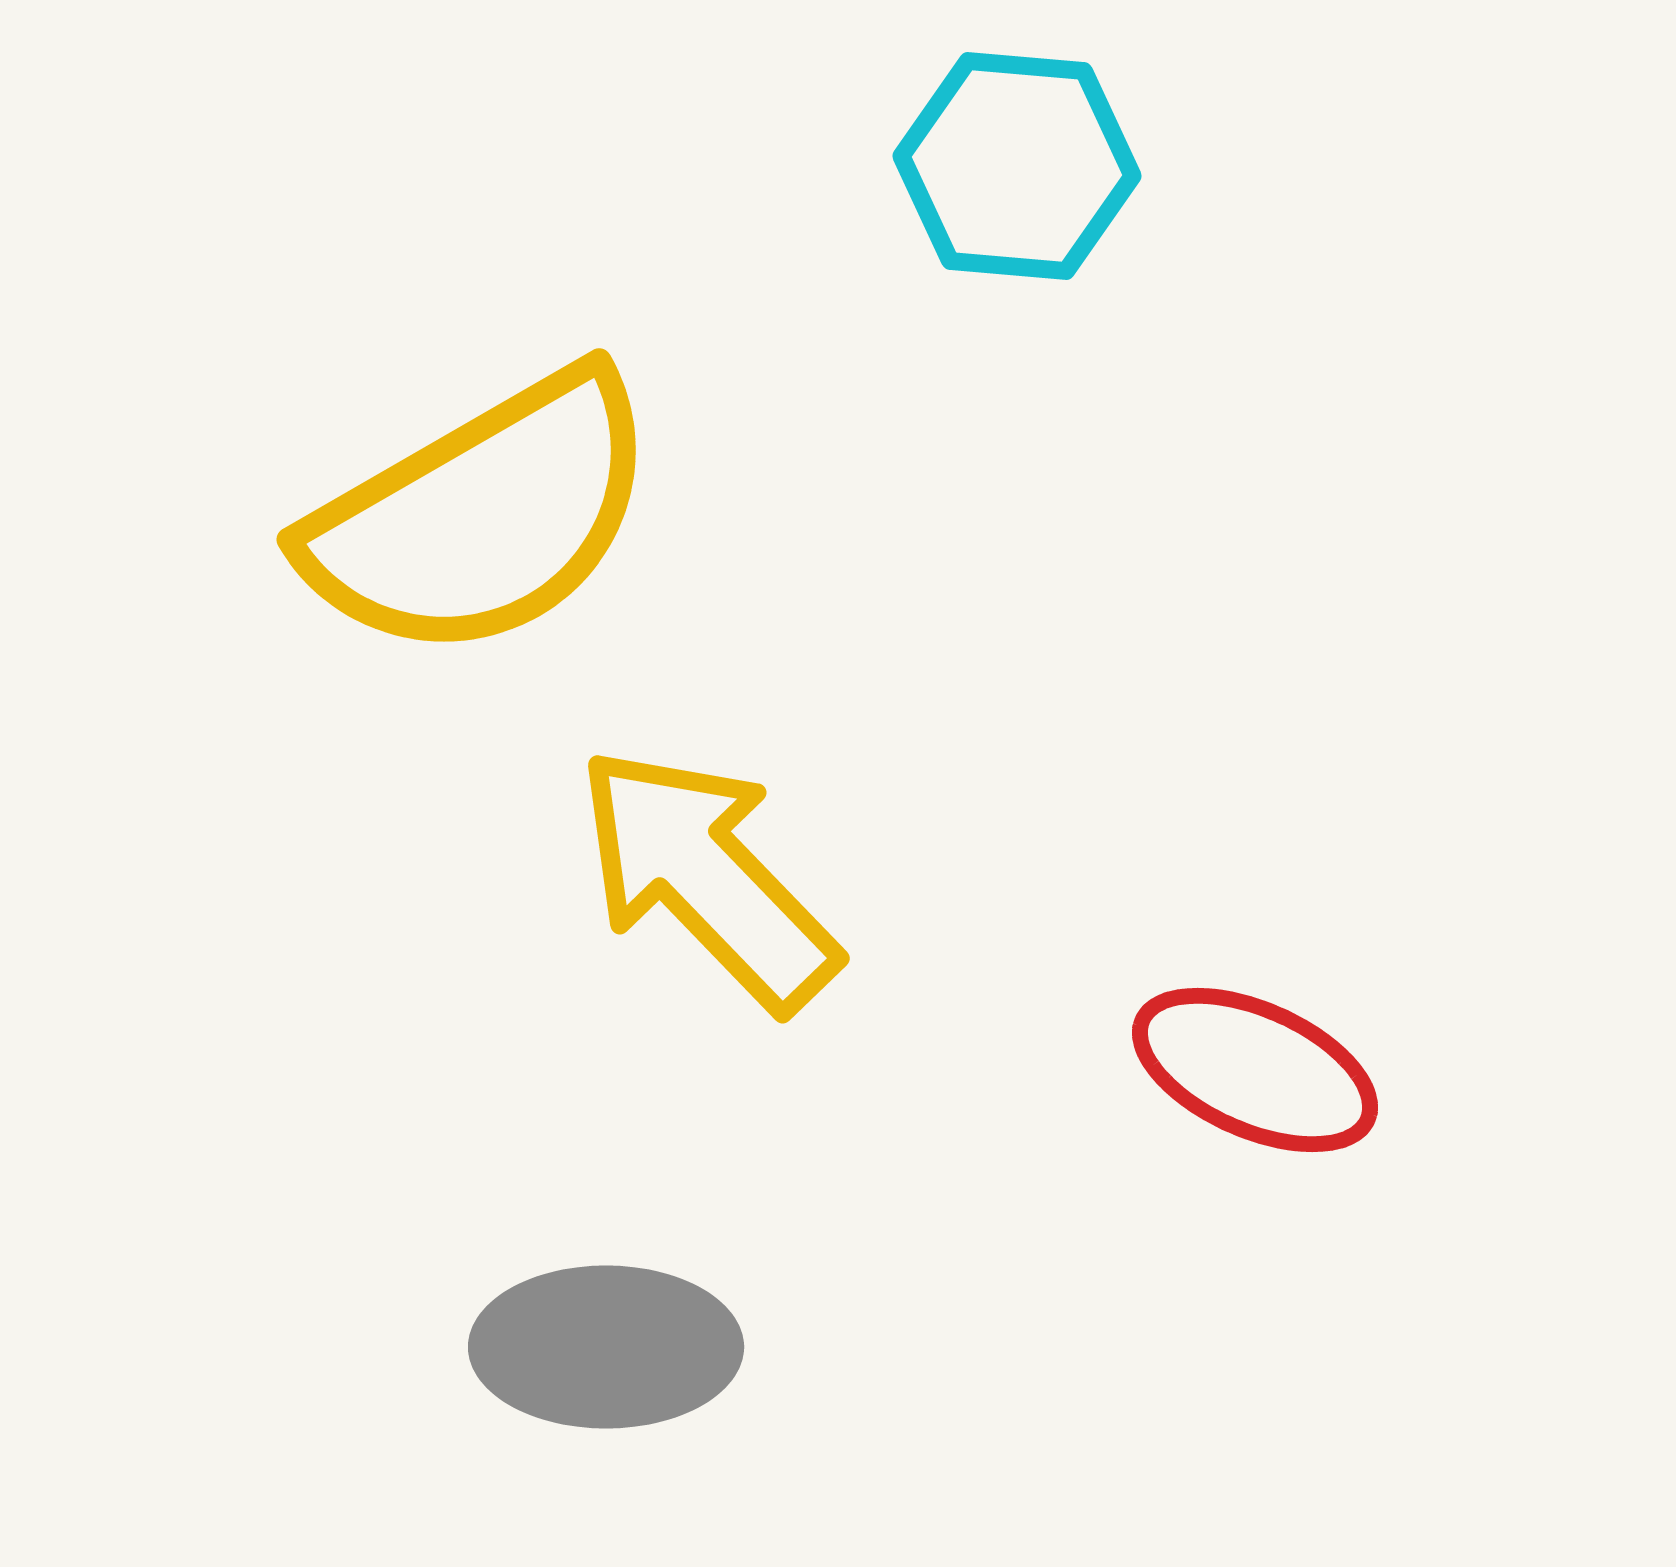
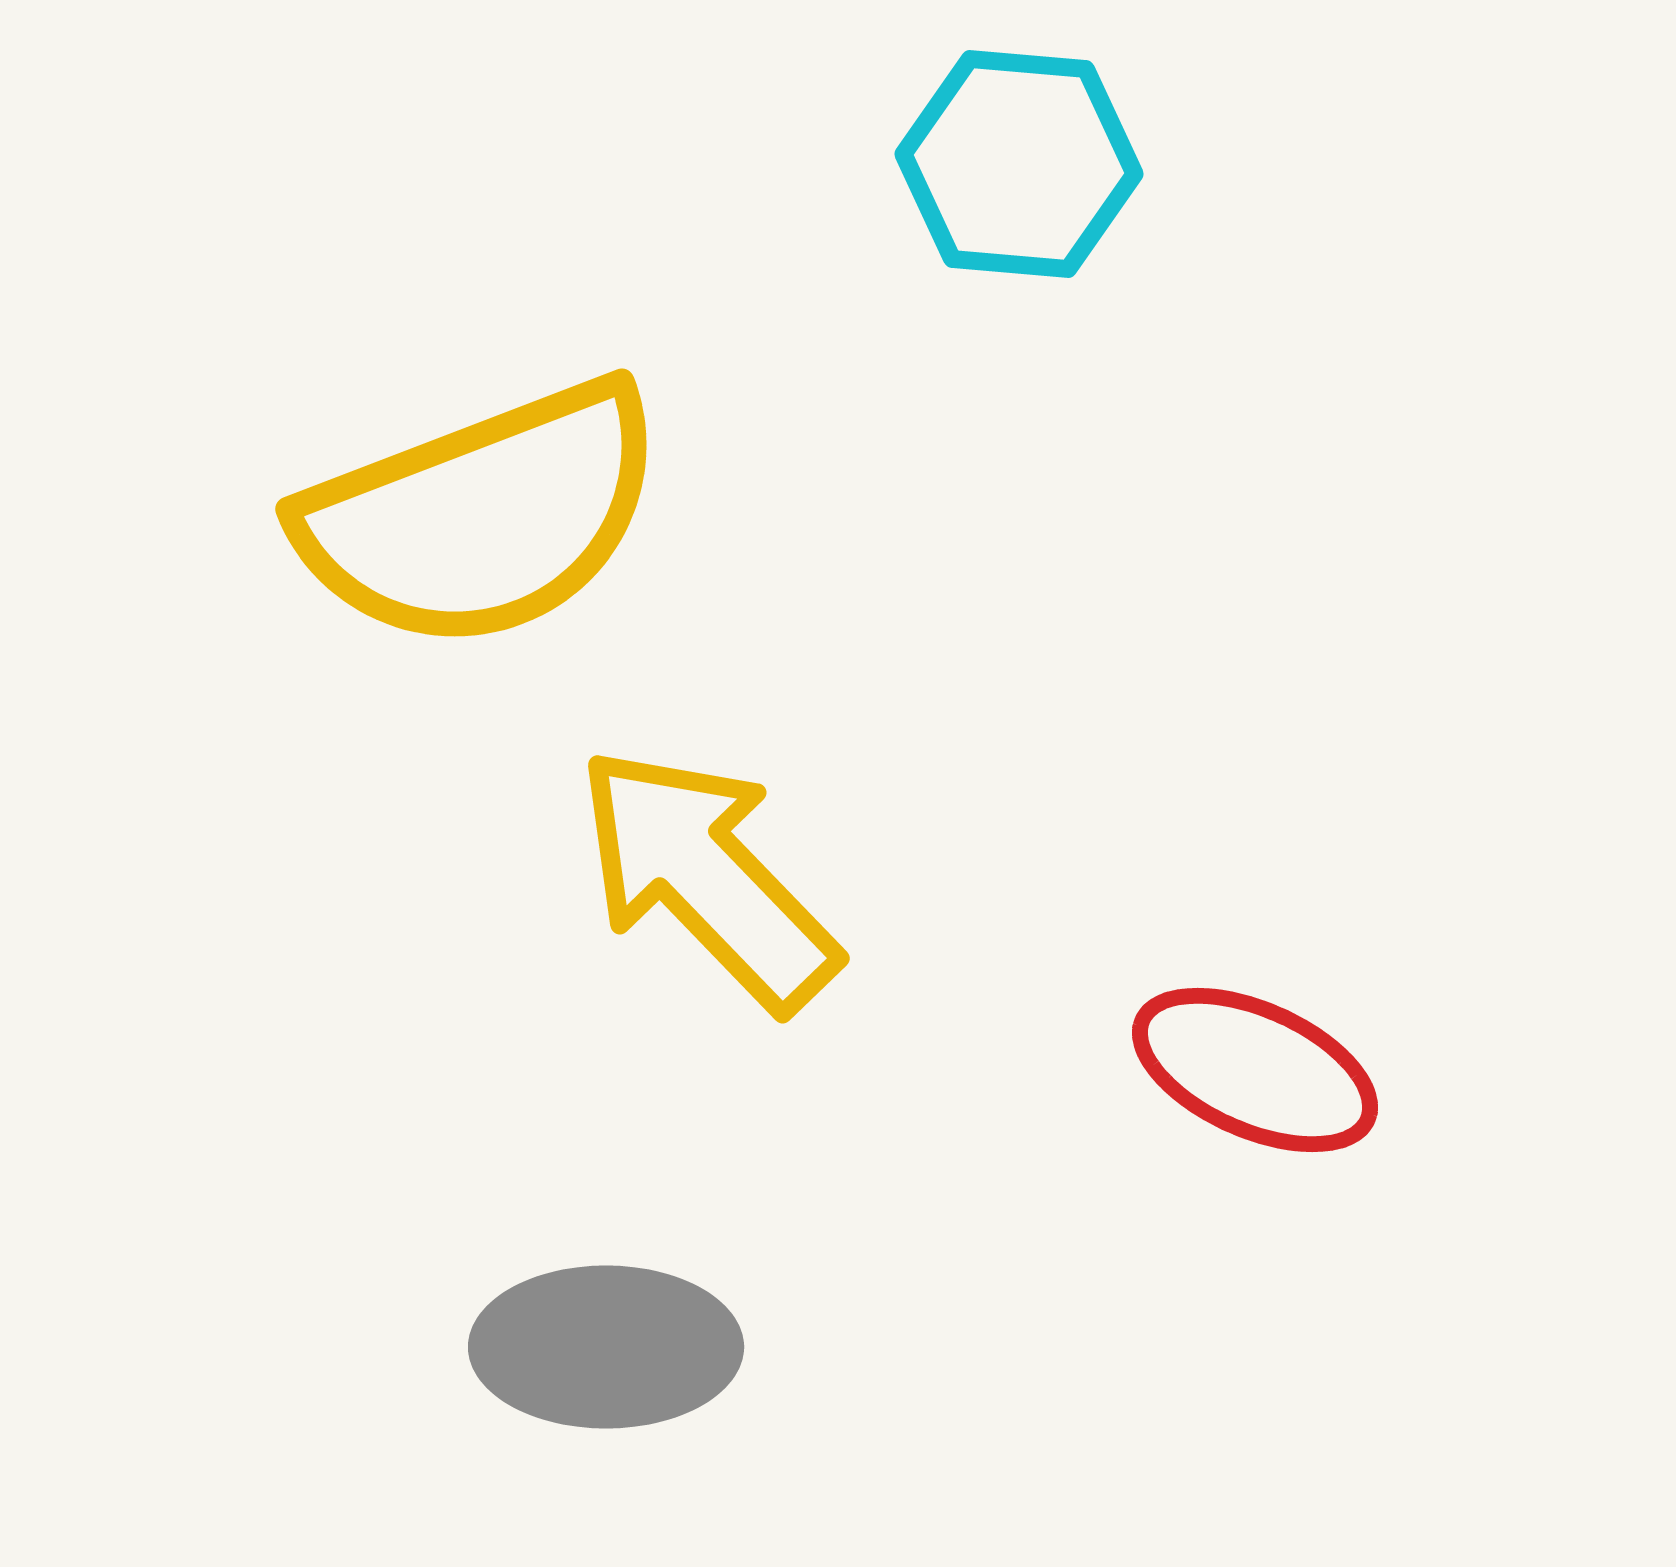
cyan hexagon: moved 2 px right, 2 px up
yellow semicircle: rotated 9 degrees clockwise
